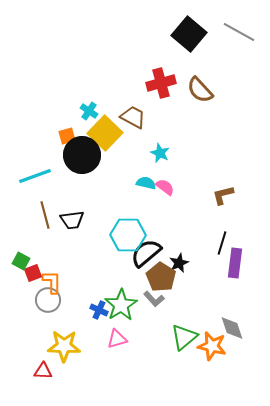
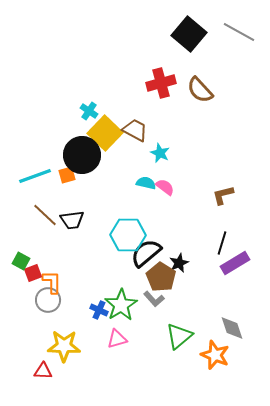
brown trapezoid: moved 2 px right, 13 px down
orange square: moved 39 px down
brown line: rotated 32 degrees counterclockwise
purple rectangle: rotated 52 degrees clockwise
green triangle: moved 5 px left, 1 px up
orange star: moved 3 px right, 9 px down; rotated 8 degrees clockwise
